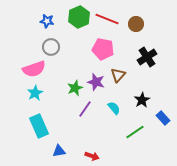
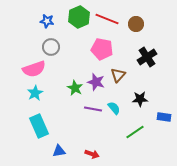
pink pentagon: moved 1 px left
green star: rotated 21 degrees counterclockwise
black star: moved 2 px left, 1 px up; rotated 28 degrees clockwise
purple line: moved 8 px right; rotated 66 degrees clockwise
blue rectangle: moved 1 px right, 1 px up; rotated 40 degrees counterclockwise
red arrow: moved 2 px up
